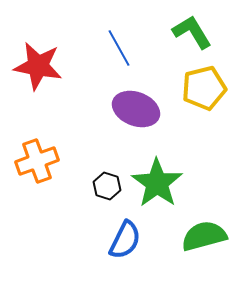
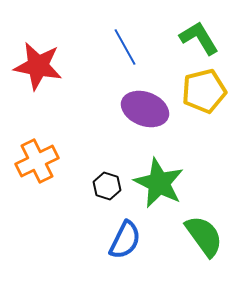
green L-shape: moved 7 px right, 6 px down
blue line: moved 6 px right, 1 px up
yellow pentagon: moved 3 px down
purple ellipse: moved 9 px right
orange cross: rotated 6 degrees counterclockwise
green star: moved 2 px right; rotated 9 degrees counterclockwise
green semicircle: rotated 69 degrees clockwise
